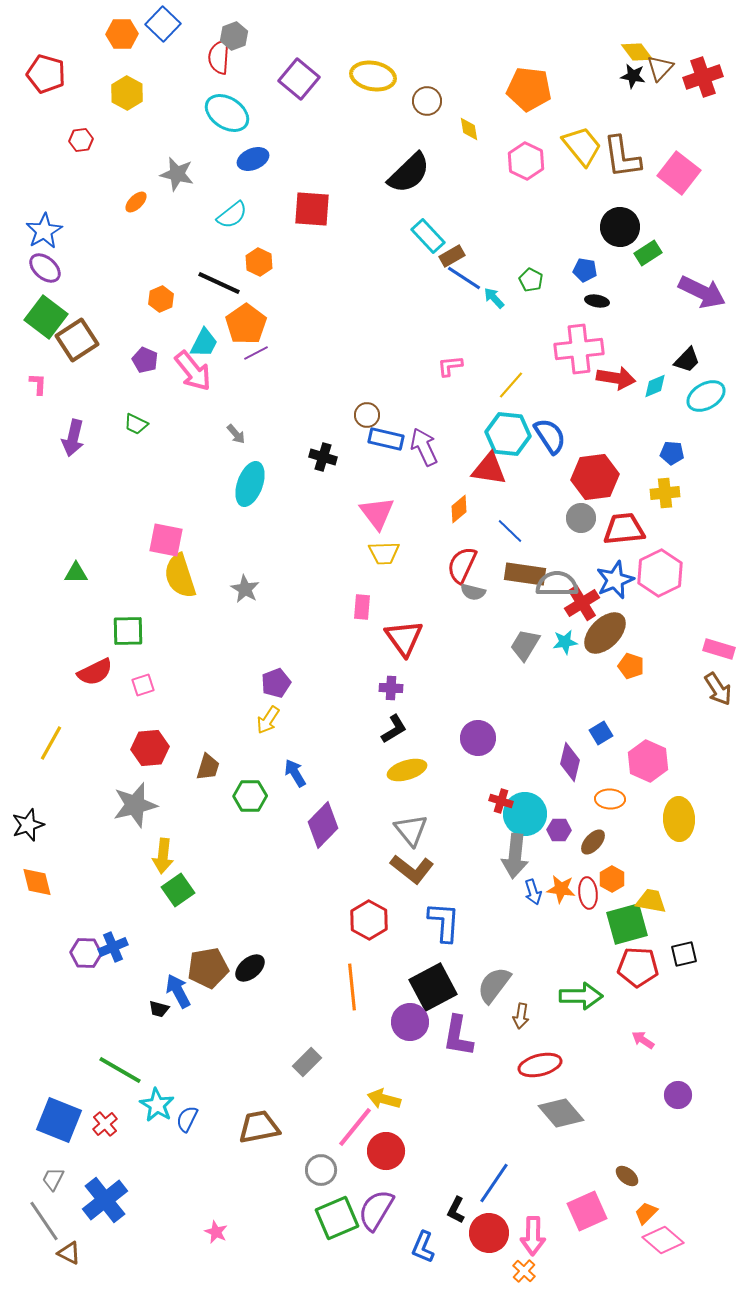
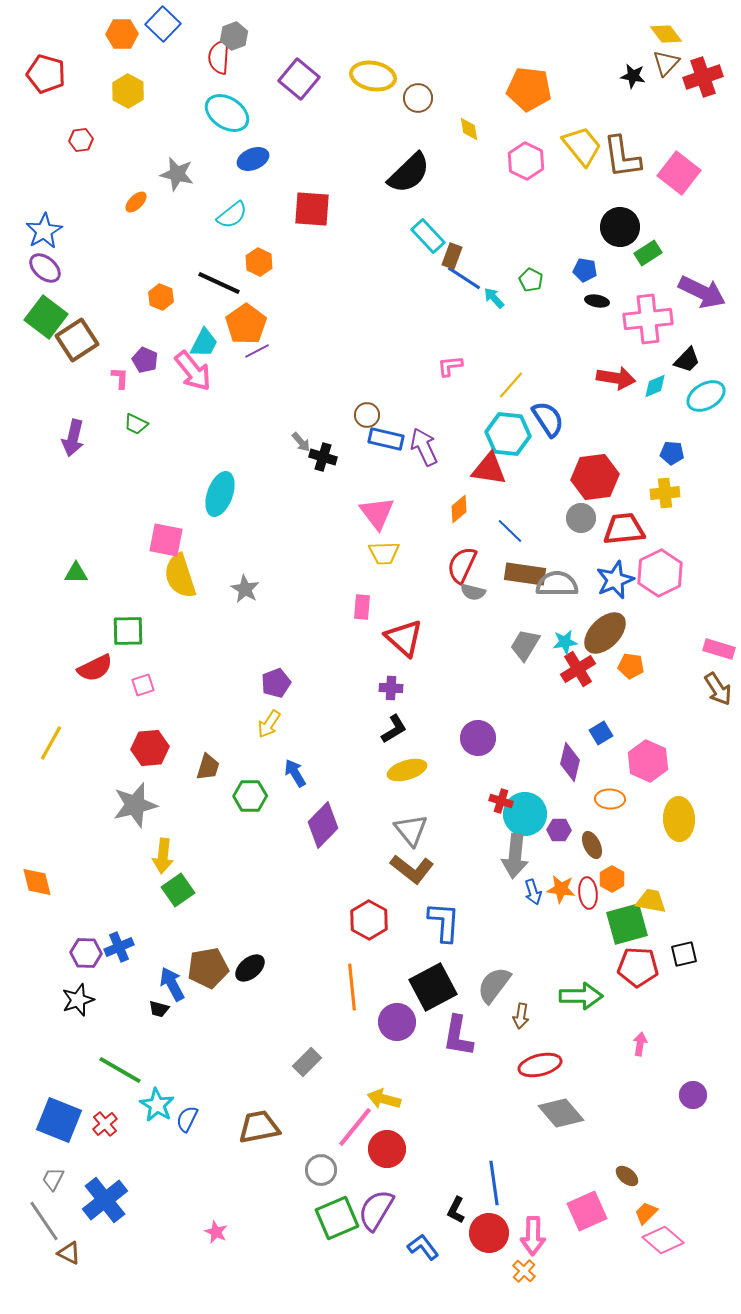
yellow diamond at (637, 52): moved 29 px right, 18 px up
brown triangle at (660, 68): moved 6 px right, 5 px up
yellow hexagon at (127, 93): moved 1 px right, 2 px up
brown circle at (427, 101): moved 9 px left, 3 px up
brown rectangle at (452, 256): rotated 40 degrees counterclockwise
orange hexagon at (161, 299): moved 2 px up; rotated 15 degrees counterclockwise
pink cross at (579, 349): moved 69 px right, 30 px up
purple line at (256, 353): moved 1 px right, 2 px up
pink L-shape at (38, 384): moved 82 px right, 6 px up
gray arrow at (236, 434): moved 65 px right, 8 px down
blue semicircle at (550, 436): moved 2 px left, 17 px up
cyan ellipse at (250, 484): moved 30 px left, 10 px down
red cross at (582, 603): moved 4 px left, 66 px down
red triangle at (404, 638): rotated 12 degrees counterclockwise
orange pentagon at (631, 666): rotated 10 degrees counterclockwise
red semicircle at (95, 672): moved 4 px up
yellow arrow at (268, 720): moved 1 px right, 4 px down
black star at (28, 825): moved 50 px right, 175 px down
brown ellipse at (593, 842): moved 1 px left, 3 px down; rotated 68 degrees counterclockwise
blue cross at (113, 947): moved 6 px right
blue arrow at (178, 991): moved 6 px left, 7 px up
purple circle at (410, 1022): moved 13 px left
pink arrow at (643, 1040): moved 3 px left, 4 px down; rotated 65 degrees clockwise
purple circle at (678, 1095): moved 15 px right
red circle at (386, 1151): moved 1 px right, 2 px up
blue line at (494, 1183): rotated 42 degrees counterclockwise
blue L-shape at (423, 1247): rotated 120 degrees clockwise
